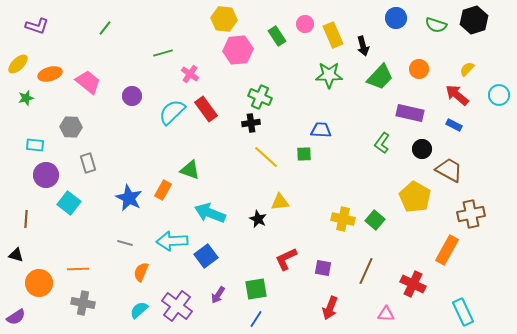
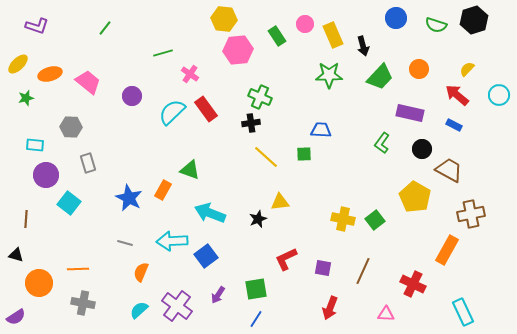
black star at (258, 219): rotated 24 degrees clockwise
green square at (375, 220): rotated 12 degrees clockwise
brown line at (366, 271): moved 3 px left
